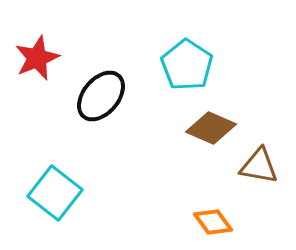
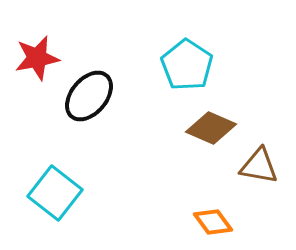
red star: rotated 12 degrees clockwise
black ellipse: moved 12 px left
